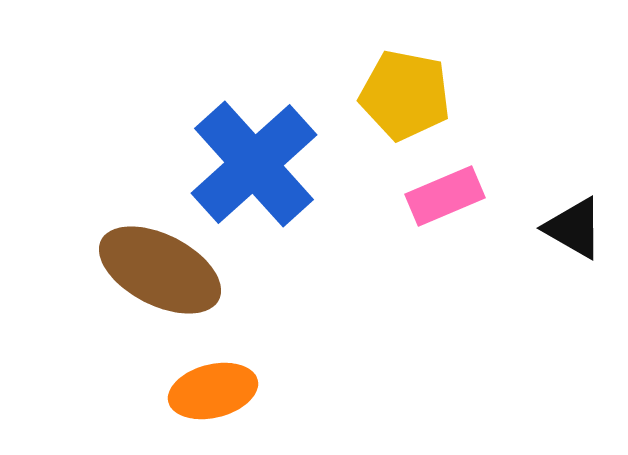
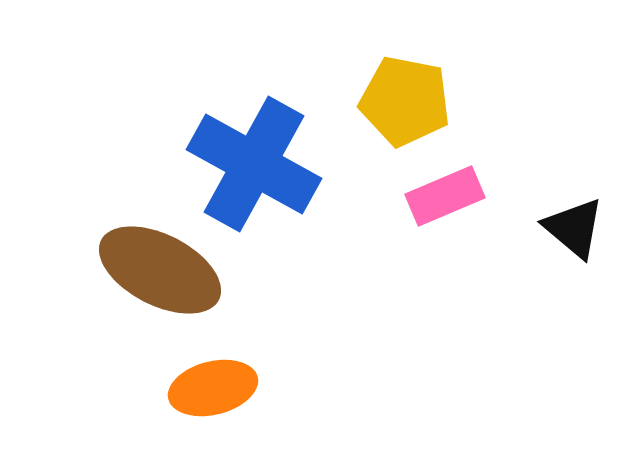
yellow pentagon: moved 6 px down
blue cross: rotated 19 degrees counterclockwise
black triangle: rotated 10 degrees clockwise
orange ellipse: moved 3 px up
